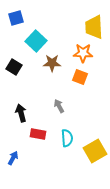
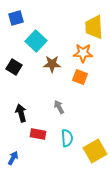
brown star: moved 1 px down
gray arrow: moved 1 px down
